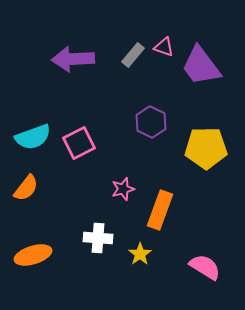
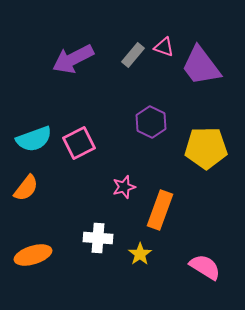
purple arrow: rotated 24 degrees counterclockwise
cyan semicircle: moved 1 px right, 2 px down
pink star: moved 1 px right, 2 px up
